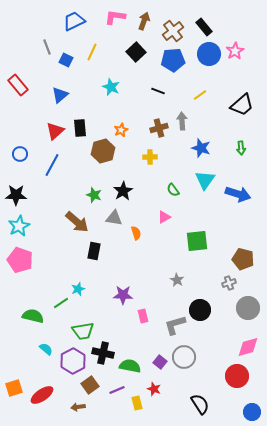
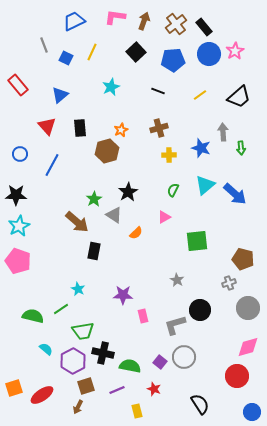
brown cross at (173, 31): moved 3 px right, 7 px up
gray line at (47, 47): moved 3 px left, 2 px up
blue square at (66, 60): moved 2 px up
cyan star at (111, 87): rotated 24 degrees clockwise
black trapezoid at (242, 105): moved 3 px left, 8 px up
gray arrow at (182, 121): moved 41 px right, 11 px down
red triangle at (55, 131): moved 8 px left, 5 px up; rotated 30 degrees counterclockwise
brown hexagon at (103, 151): moved 4 px right
yellow cross at (150, 157): moved 19 px right, 2 px up
cyan triangle at (205, 180): moved 5 px down; rotated 15 degrees clockwise
green semicircle at (173, 190): rotated 64 degrees clockwise
black star at (123, 191): moved 5 px right, 1 px down
blue arrow at (238, 194): moved 3 px left; rotated 25 degrees clockwise
green star at (94, 195): moved 4 px down; rotated 21 degrees clockwise
gray triangle at (114, 218): moved 3 px up; rotated 24 degrees clockwise
orange semicircle at (136, 233): rotated 64 degrees clockwise
pink pentagon at (20, 260): moved 2 px left, 1 px down
cyan star at (78, 289): rotated 24 degrees counterclockwise
green line at (61, 303): moved 6 px down
brown square at (90, 385): moved 4 px left, 1 px down; rotated 18 degrees clockwise
yellow rectangle at (137, 403): moved 8 px down
brown arrow at (78, 407): rotated 56 degrees counterclockwise
